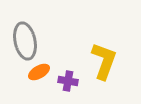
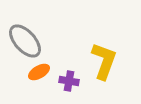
gray ellipse: rotated 30 degrees counterclockwise
purple cross: moved 1 px right
